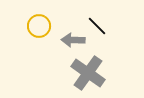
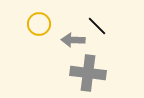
yellow circle: moved 2 px up
gray cross: rotated 28 degrees counterclockwise
